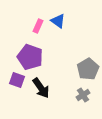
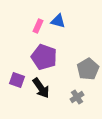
blue triangle: rotated 21 degrees counterclockwise
purple pentagon: moved 14 px right
gray cross: moved 6 px left, 2 px down
